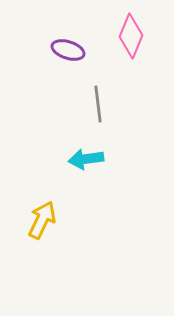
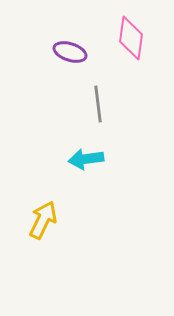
pink diamond: moved 2 px down; rotated 15 degrees counterclockwise
purple ellipse: moved 2 px right, 2 px down
yellow arrow: moved 1 px right
